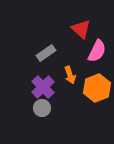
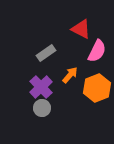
red triangle: rotated 15 degrees counterclockwise
orange arrow: rotated 120 degrees counterclockwise
purple cross: moved 2 px left
